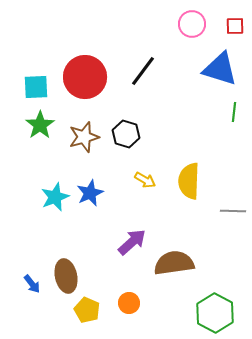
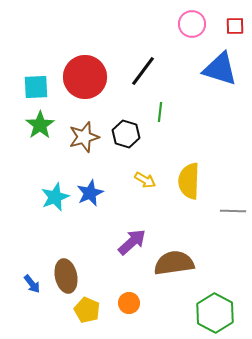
green line: moved 74 px left
